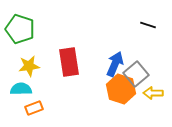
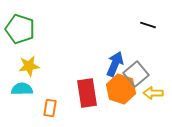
red rectangle: moved 18 px right, 31 px down
cyan semicircle: moved 1 px right
orange rectangle: moved 16 px right; rotated 60 degrees counterclockwise
